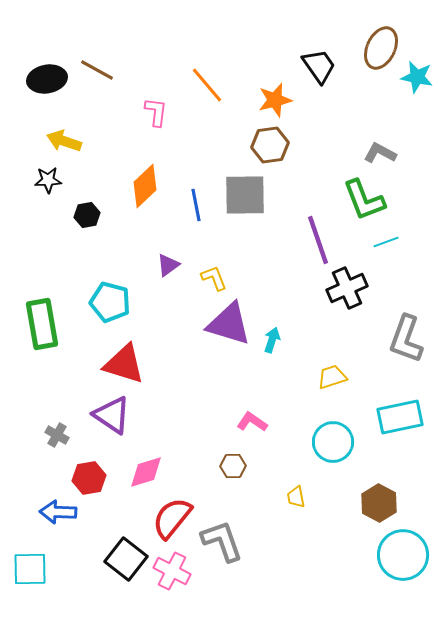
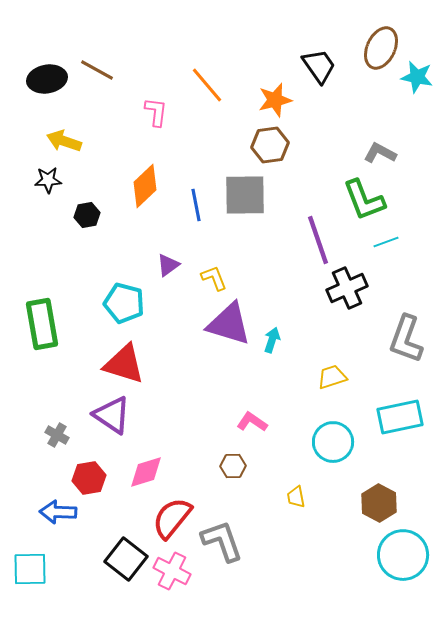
cyan pentagon at (110, 302): moved 14 px right, 1 px down
